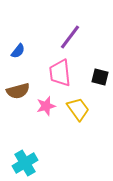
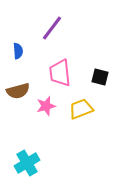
purple line: moved 18 px left, 9 px up
blue semicircle: rotated 42 degrees counterclockwise
yellow trapezoid: moved 3 px right; rotated 75 degrees counterclockwise
cyan cross: moved 2 px right
